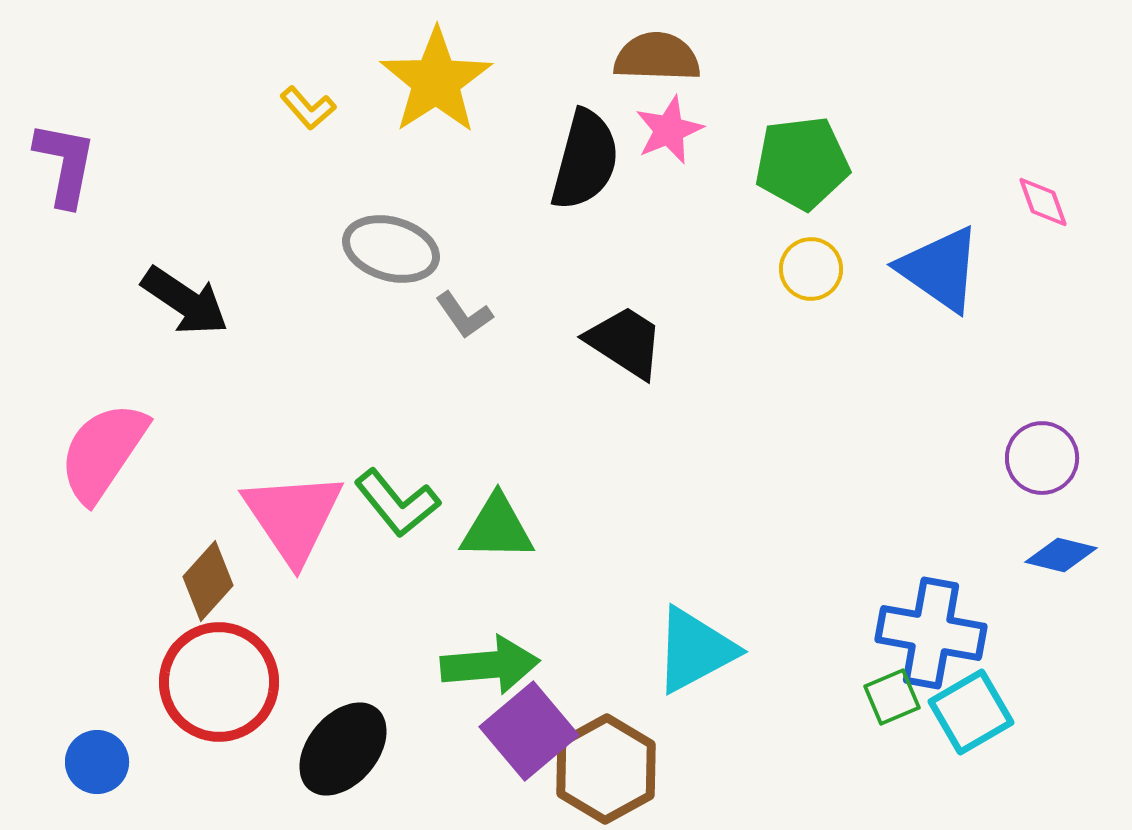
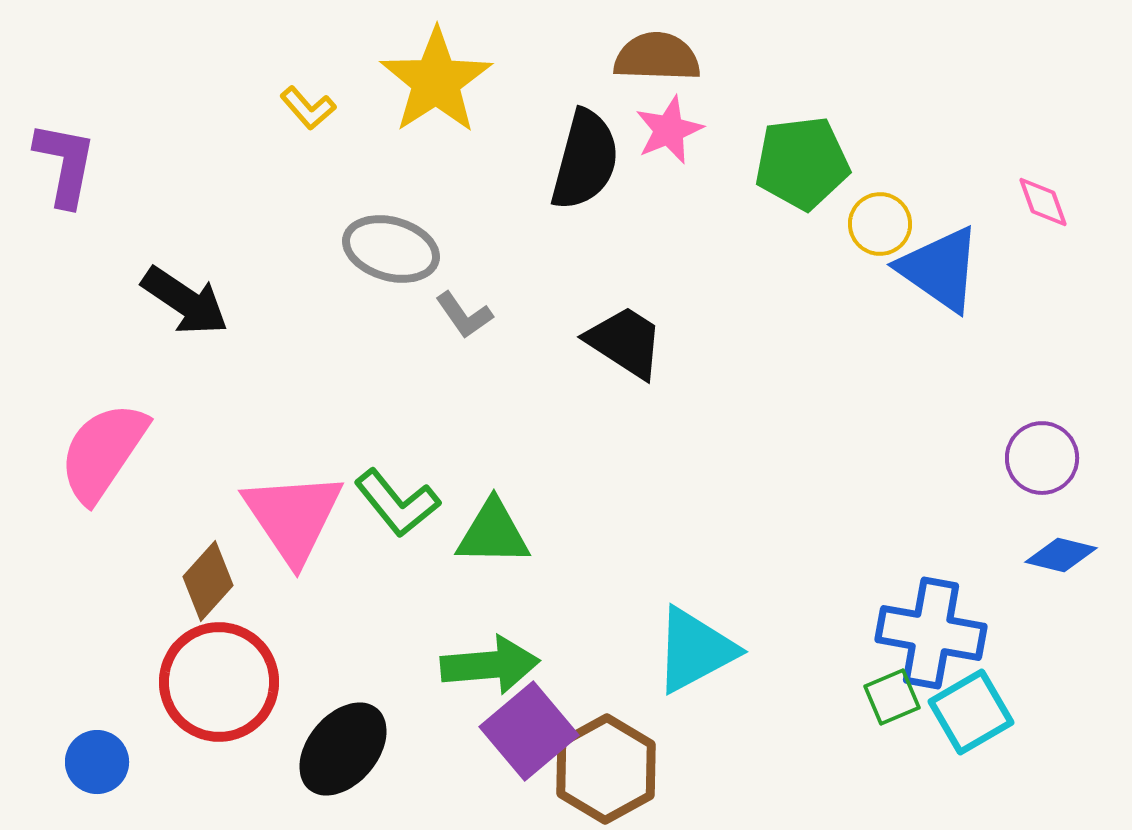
yellow circle: moved 69 px right, 45 px up
green triangle: moved 4 px left, 5 px down
